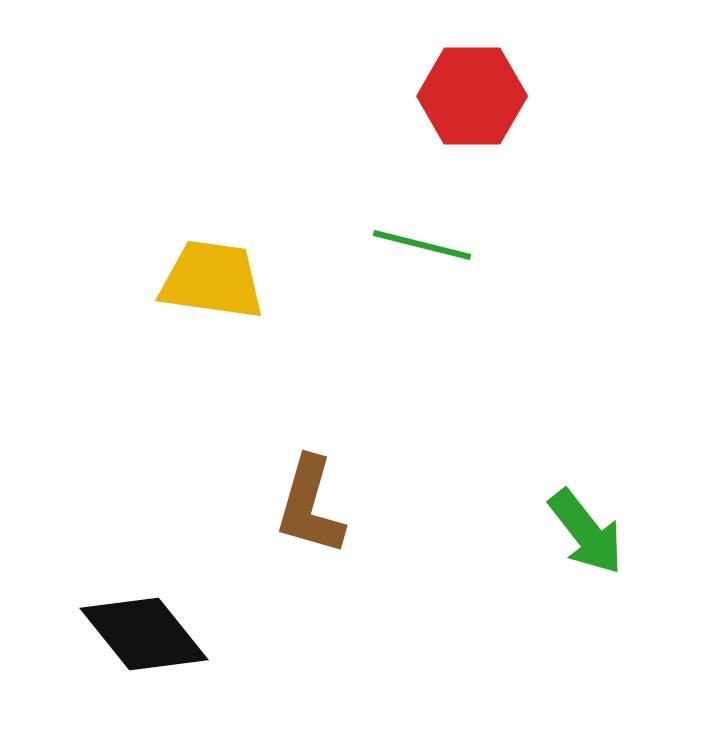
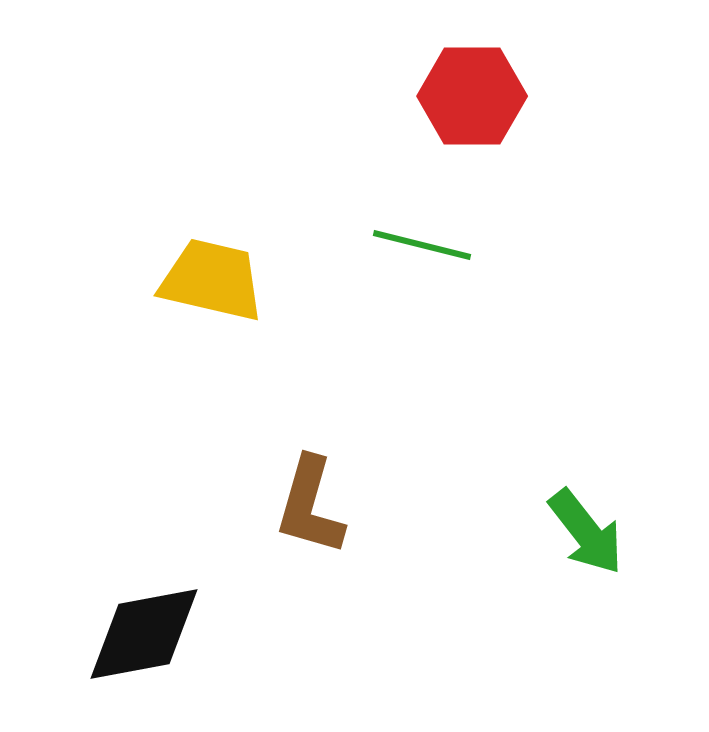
yellow trapezoid: rotated 5 degrees clockwise
black diamond: rotated 62 degrees counterclockwise
